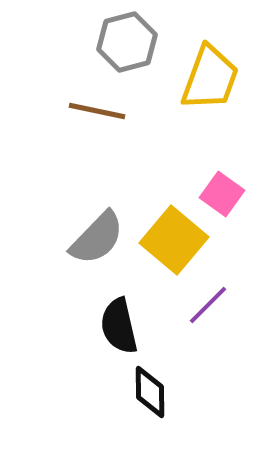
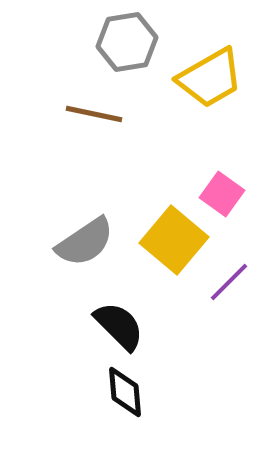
gray hexagon: rotated 6 degrees clockwise
yellow trapezoid: rotated 40 degrees clockwise
brown line: moved 3 px left, 3 px down
gray semicircle: moved 12 px left, 4 px down; rotated 12 degrees clockwise
purple line: moved 21 px right, 23 px up
black semicircle: rotated 148 degrees clockwise
black diamond: moved 25 px left; rotated 4 degrees counterclockwise
